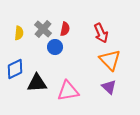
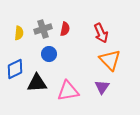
gray cross: rotated 30 degrees clockwise
blue circle: moved 6 px left, 7 px down
purple triangle: moved 7 px left; rotated 21 degrees clockwise
